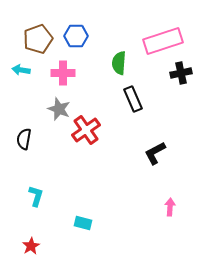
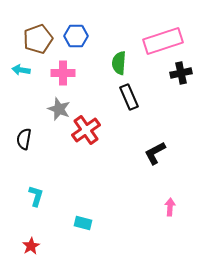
black rectangle: moved 4 px left, 2 px up
